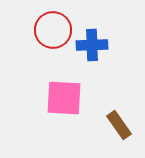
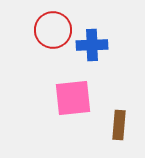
pink square: moved 9 px right; rotated 9 degrees counterclockwise
brown rectangle: rotated 40 degrees clockwise
